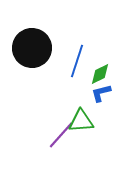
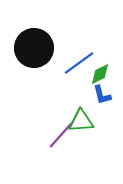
black circle: moved 2 px right
blue line: moved 2 px right, 2 px down; rotated 36 degrees clockwise
blue L-shape: moved 1 px right, 2 px down; rotated 90 degrees counterclockwise
